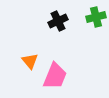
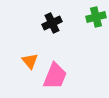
black cross: moved 6 px left, 2 px down
